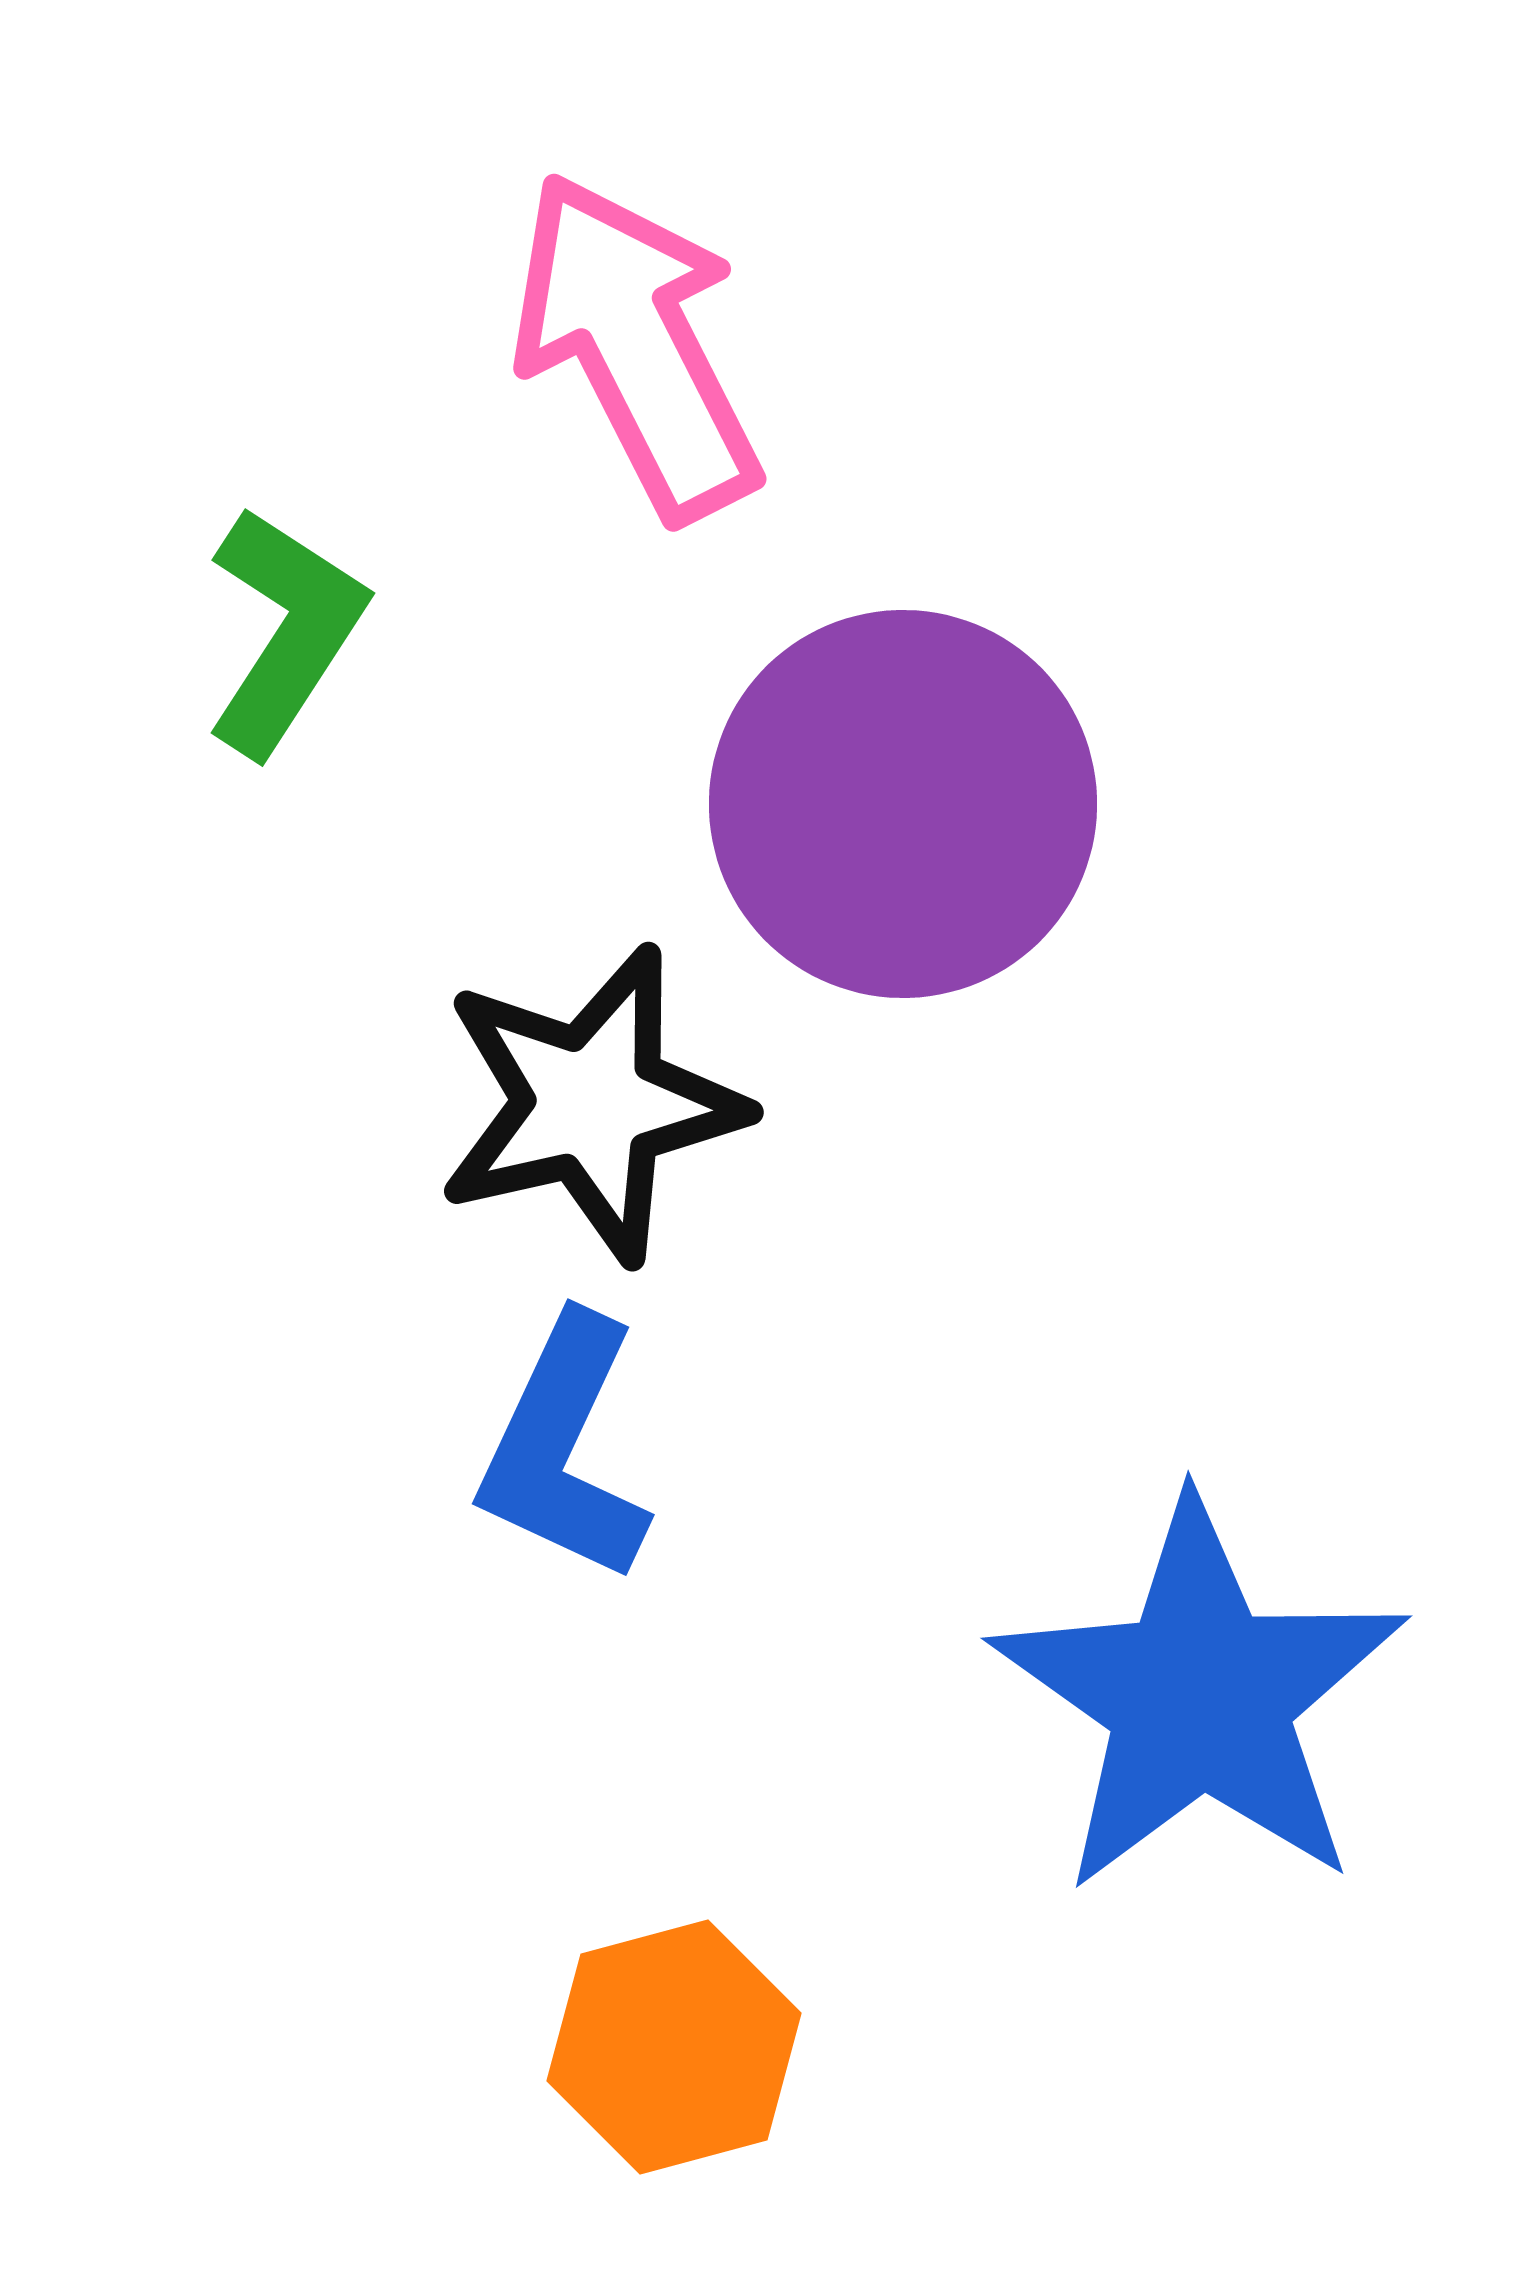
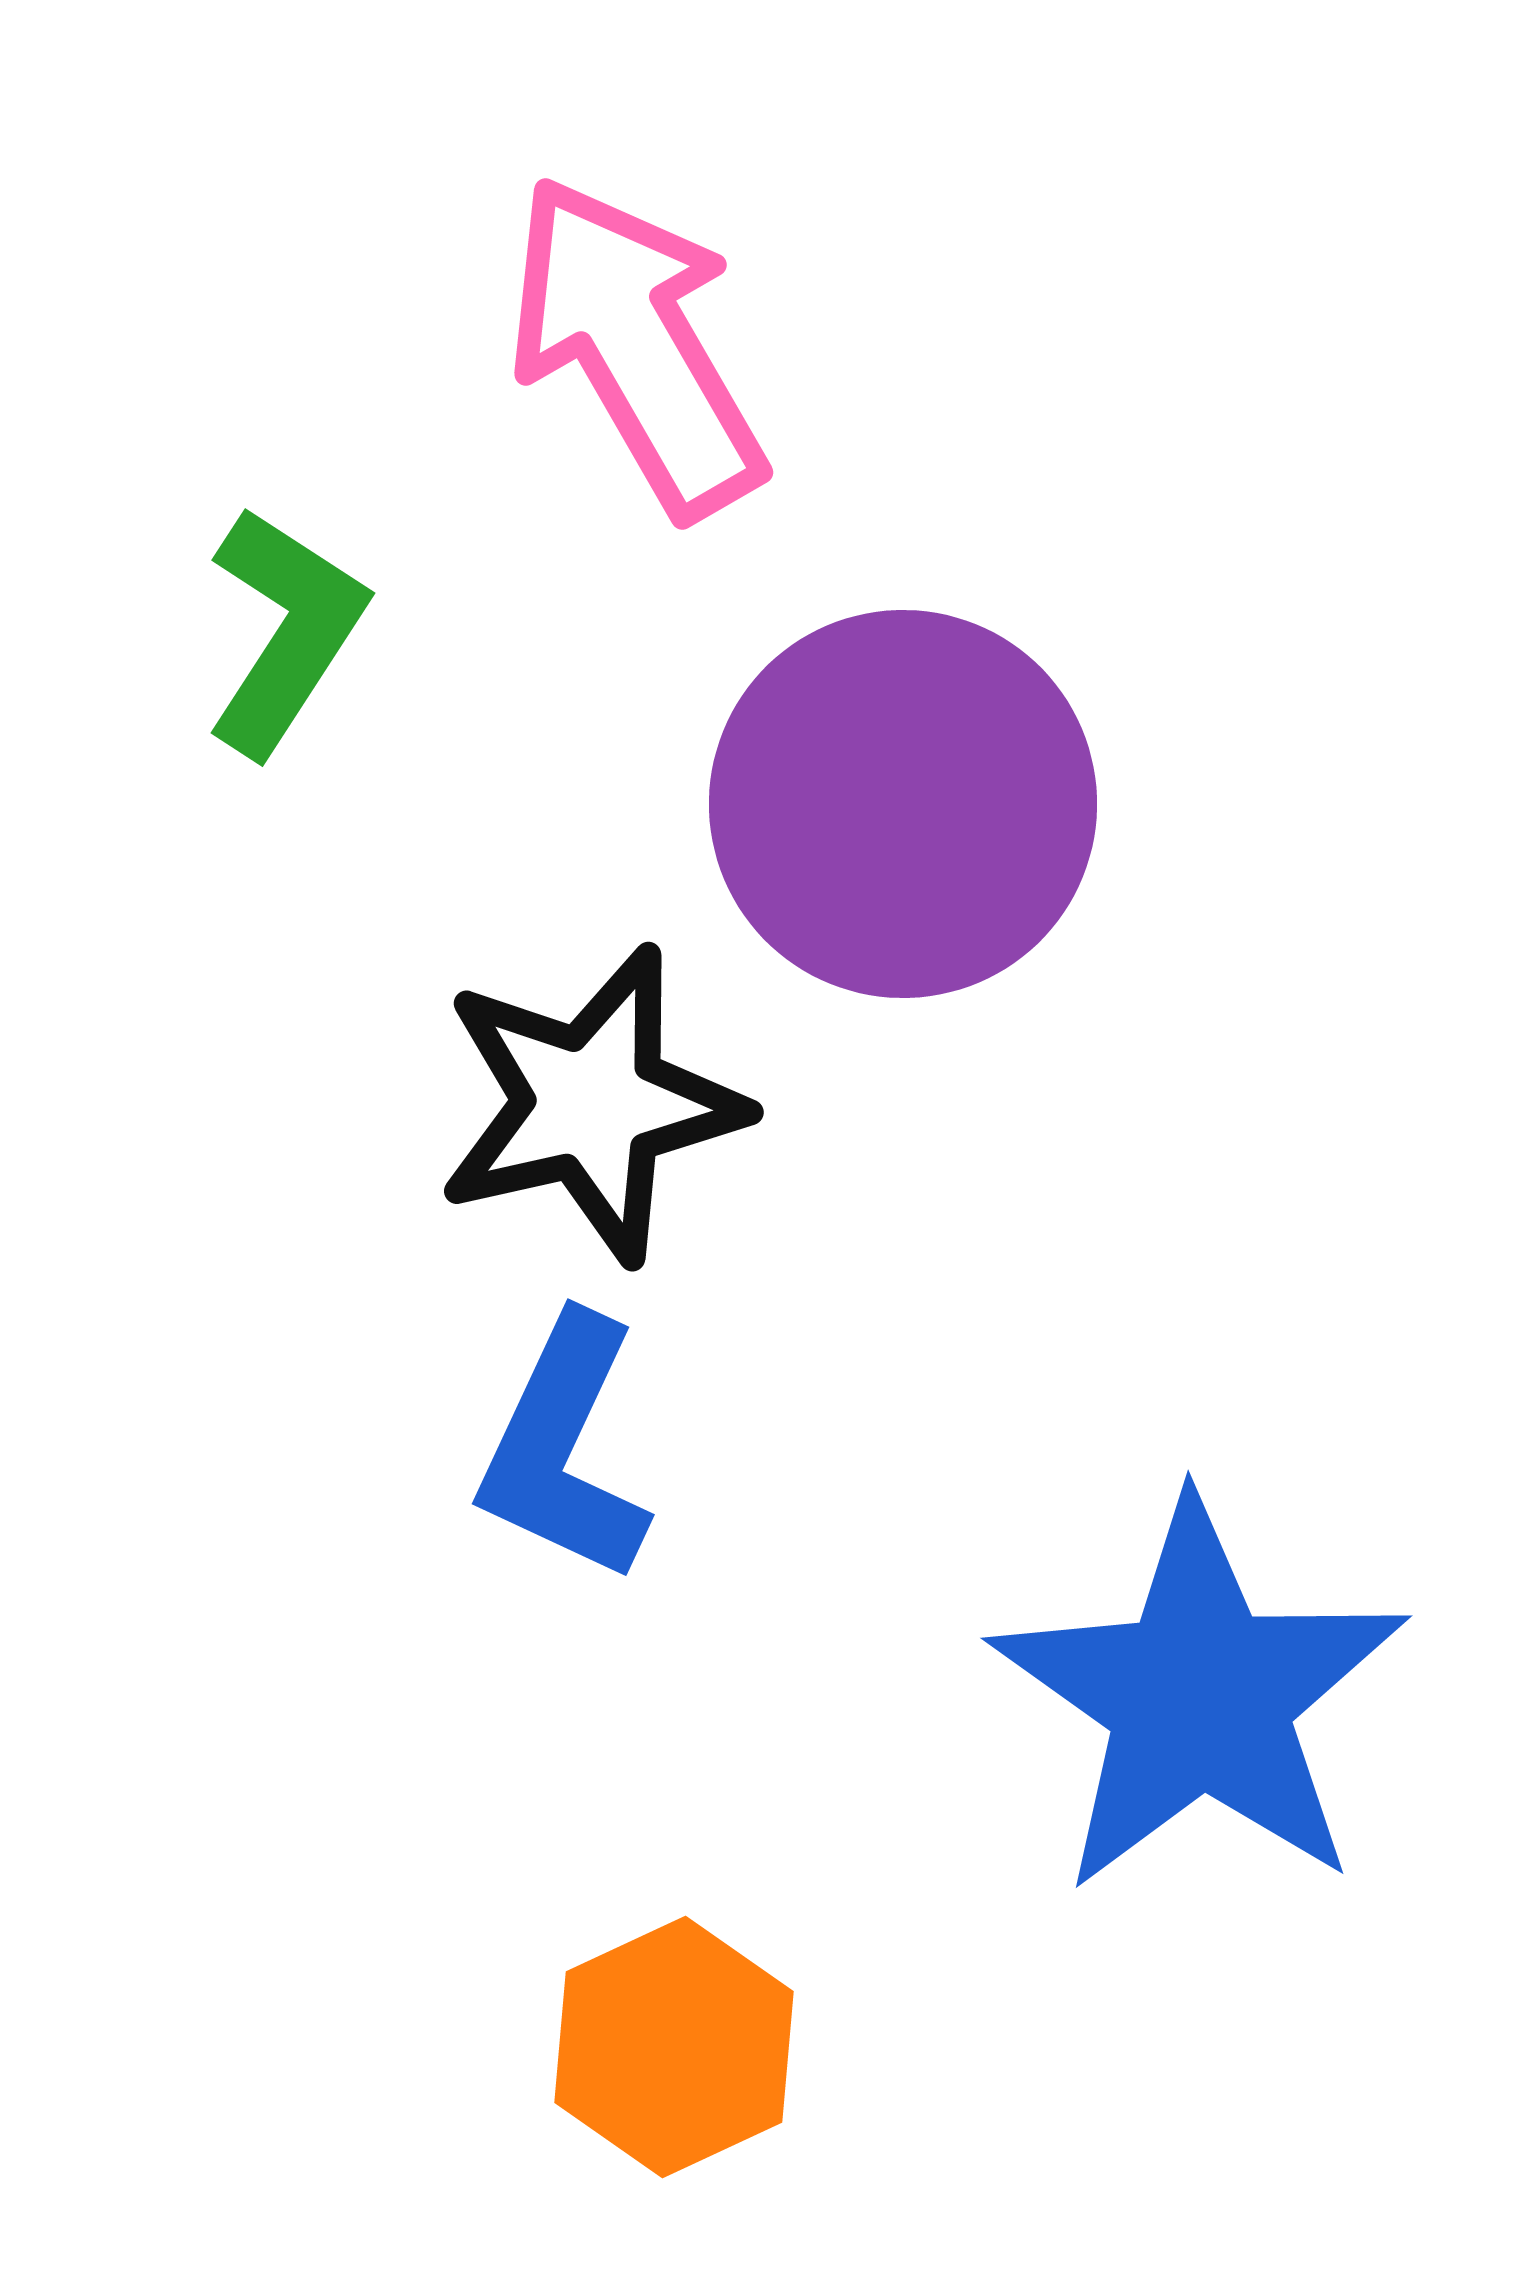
pink arrow: rotated 3 degrees counterclockwise
orange hexagon: rotated 10 degrees counterclockwise
